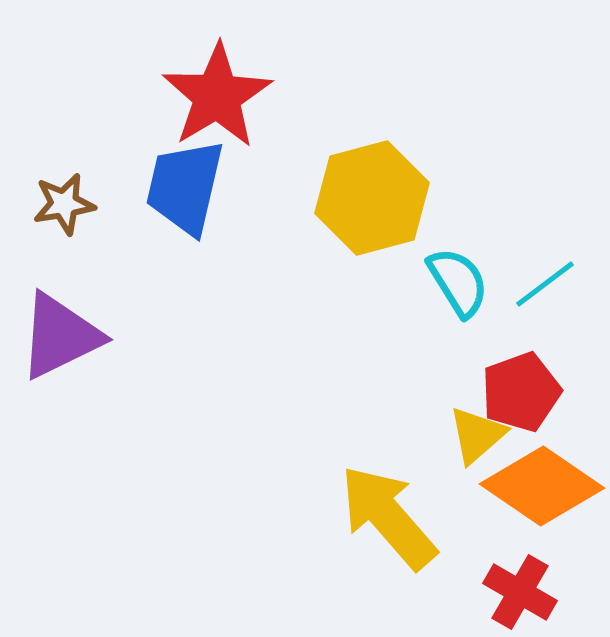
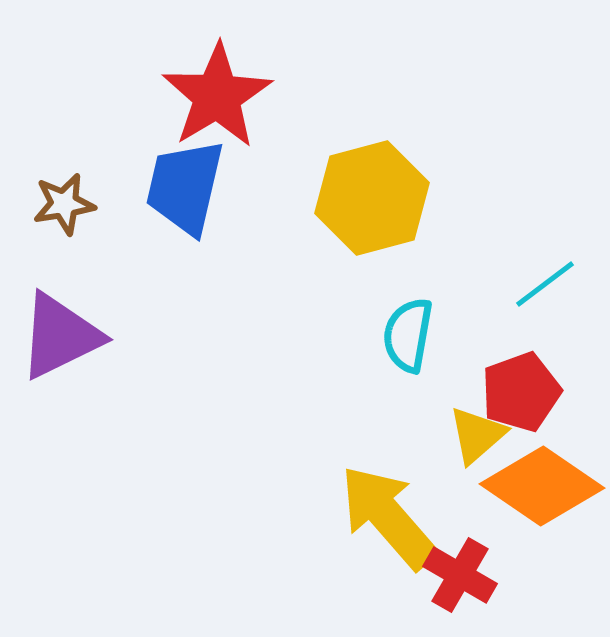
cyan semicircle: moved 50 px left, 53 px down; rotated 138 degrees counterclockwise
red cross: moved 60 px left, 17 px up
